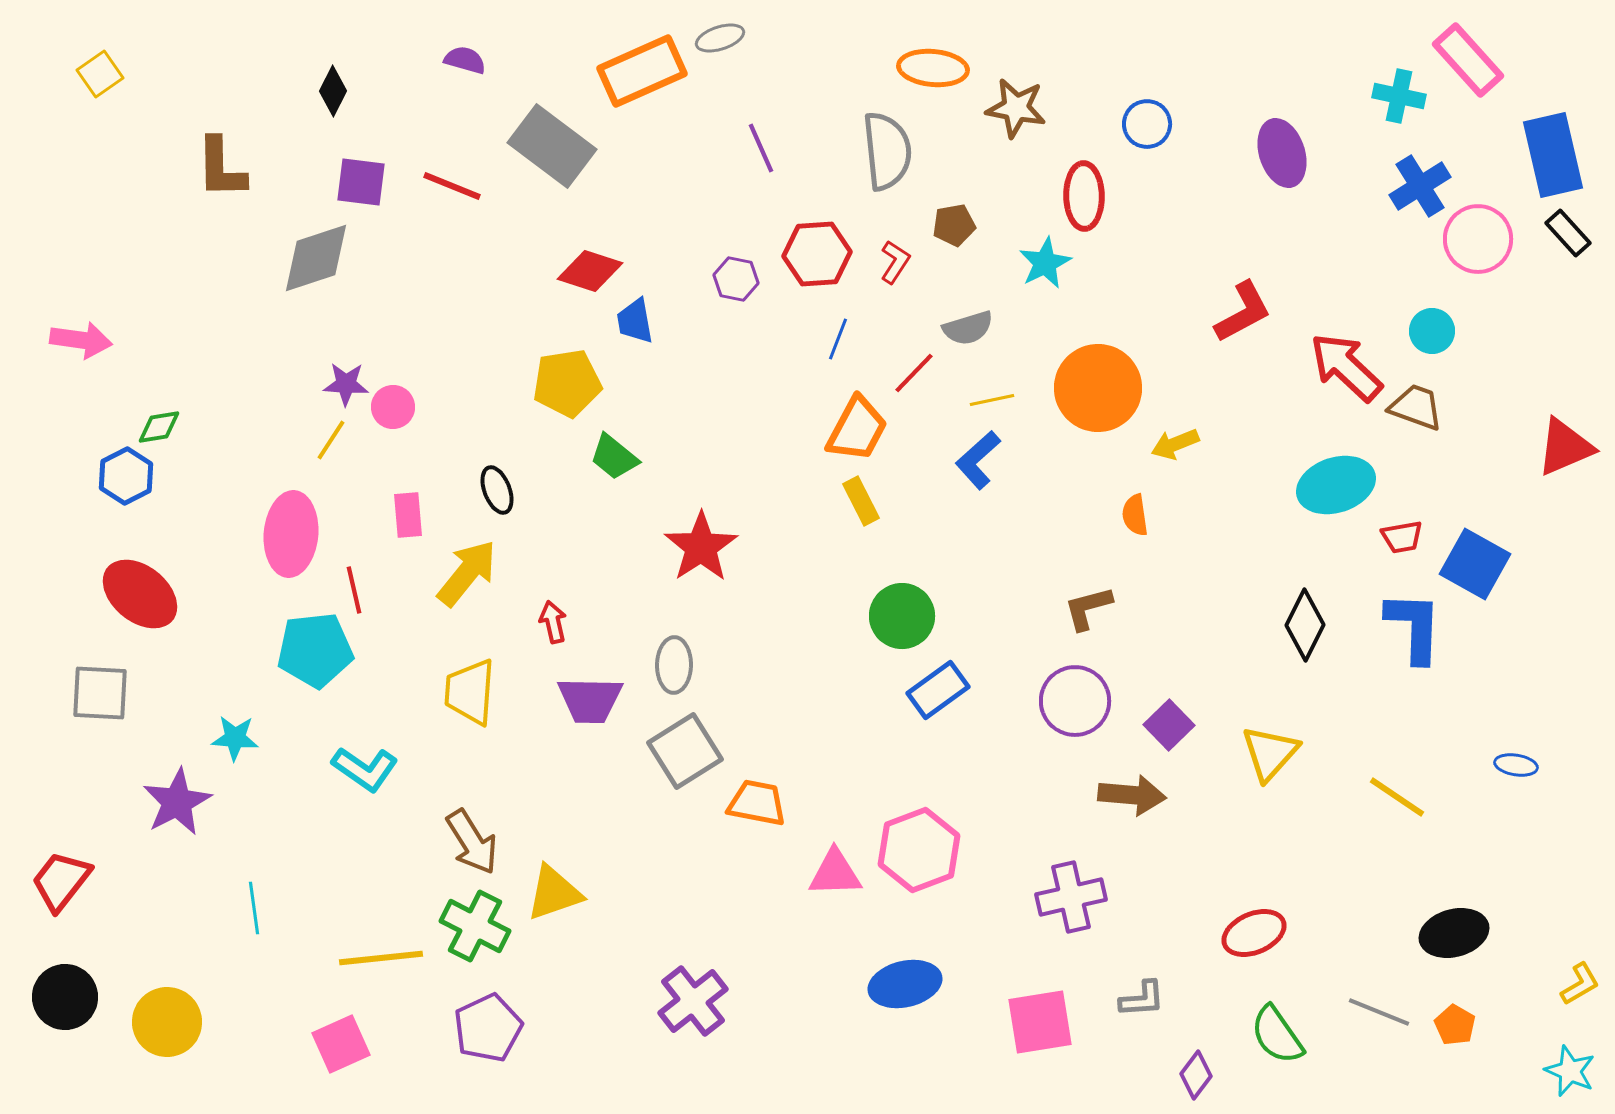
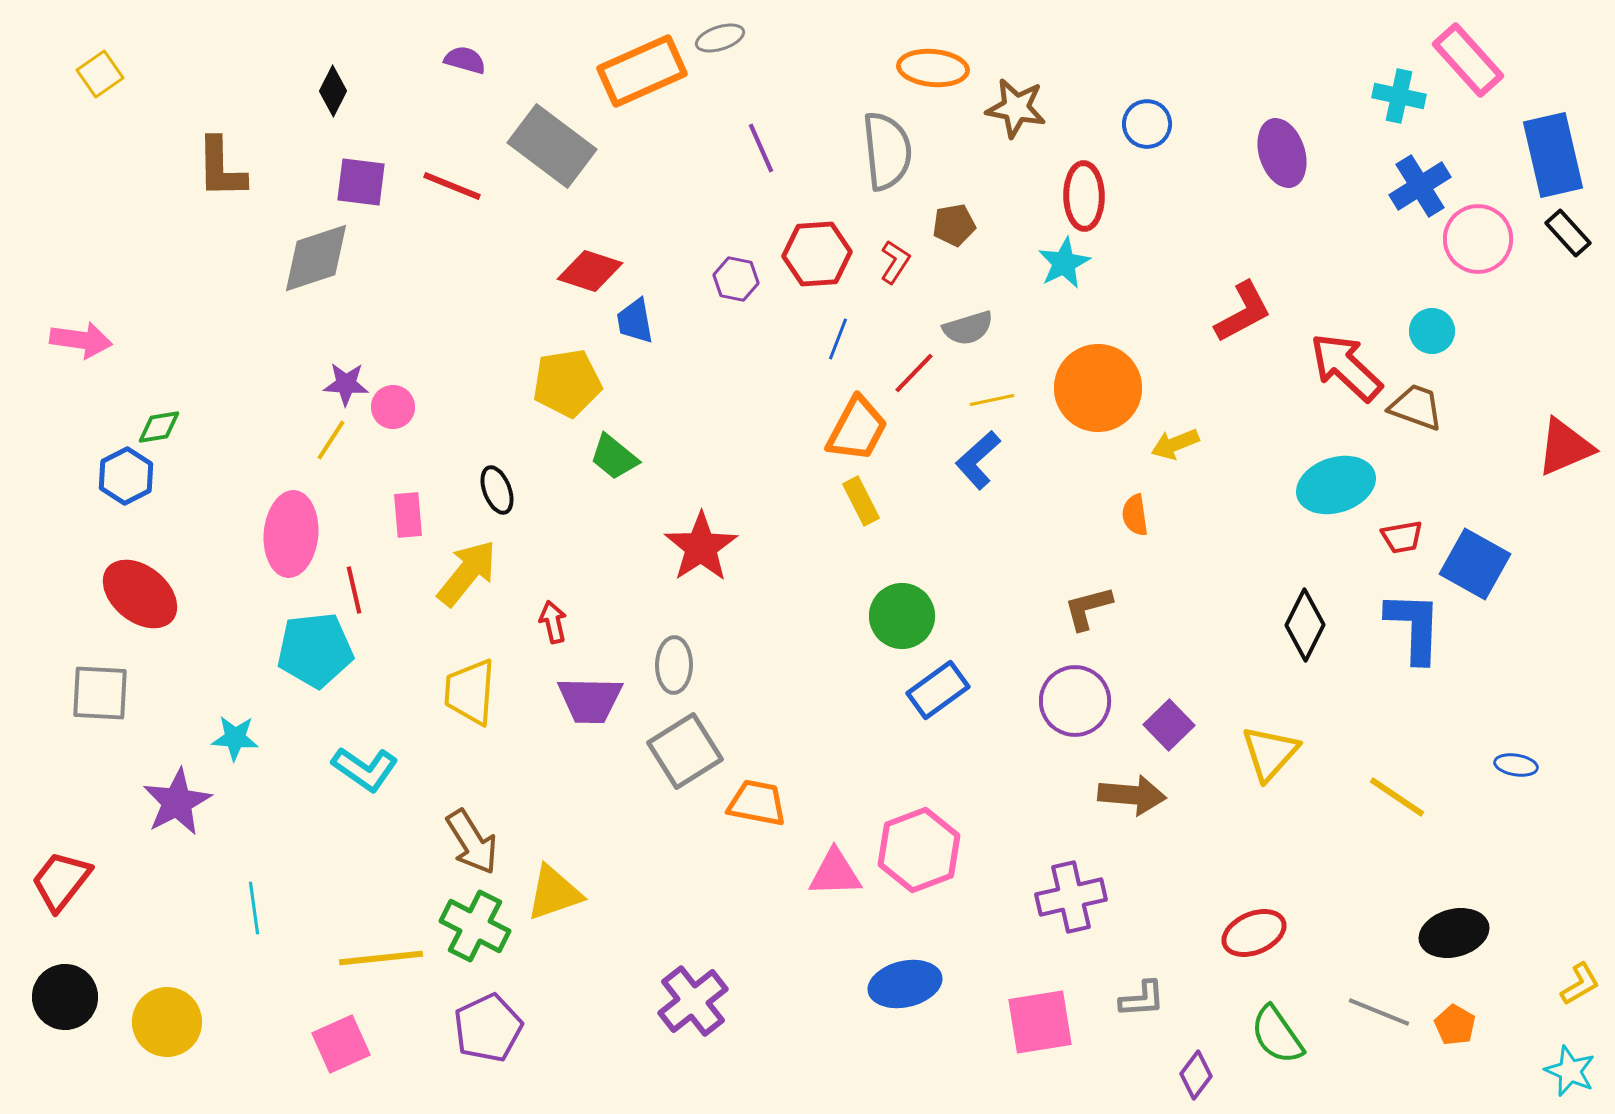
cyan star at (1045, 263): moved 19 px right
